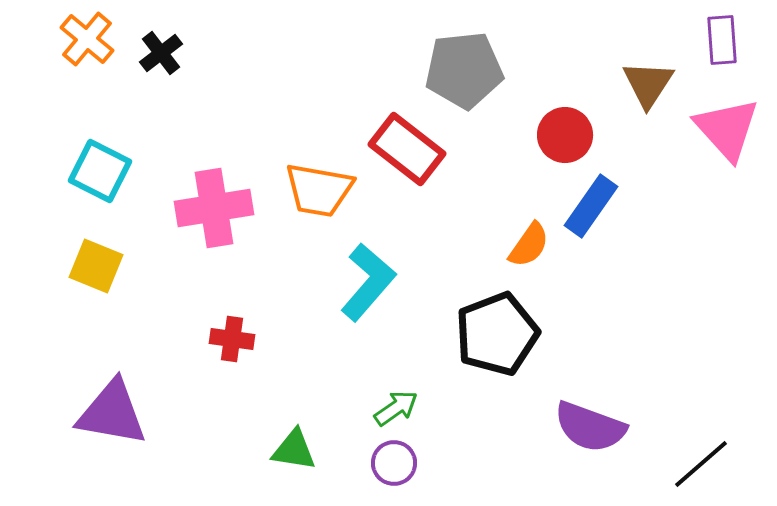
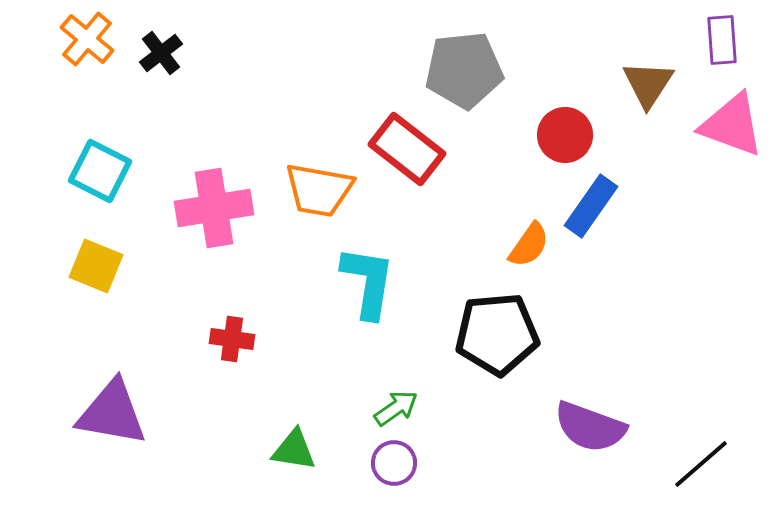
pink triangle: moved 5 px right, 4 px up; rotated 28 degrees counterclockwise
cyan L-shape: rotated 32 degrees counterclockwise
black pentagon: rotated 16 degrees clockwise
